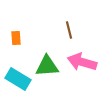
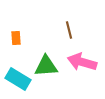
green triangle: moved 1 px left
